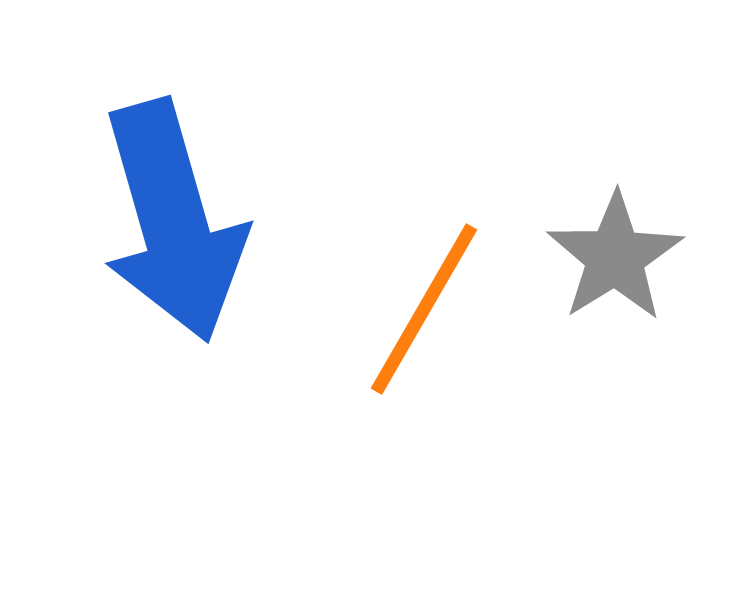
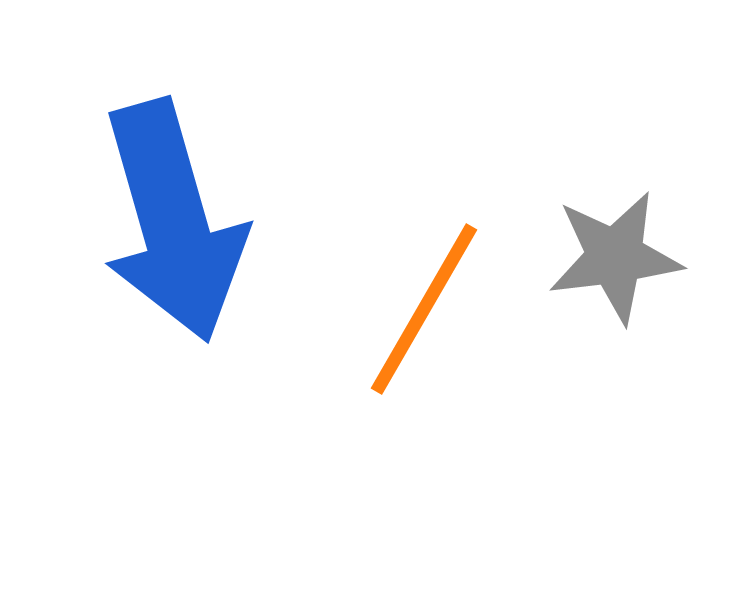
gray star: rotated 25 degrees clockwise
